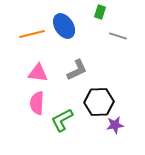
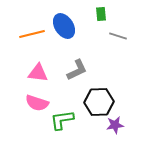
green rectangle: moved 1 px right, 2 px down; rotated 24 degrees counterclockwise
pink semicircle: rotated 75 degrees counterclockwise
green L-shape: rotated 20 degrees clockwise
